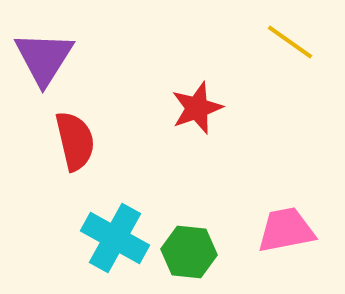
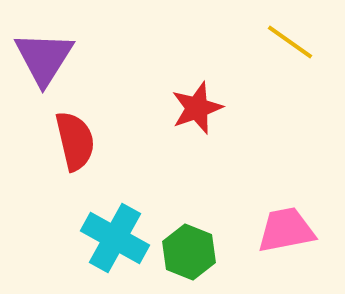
green hexagon: rotated 16 degrees clockwise
